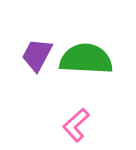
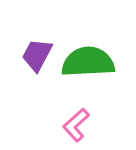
green semicircle: moved 2 px right, 3 px down; rotated 6 degrees counterclockwise
